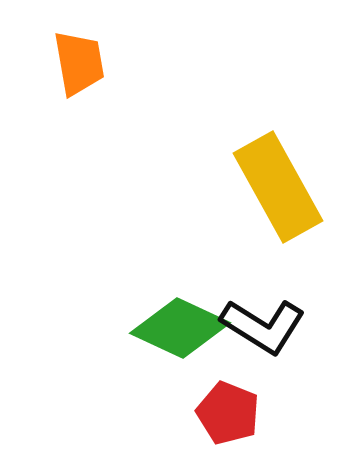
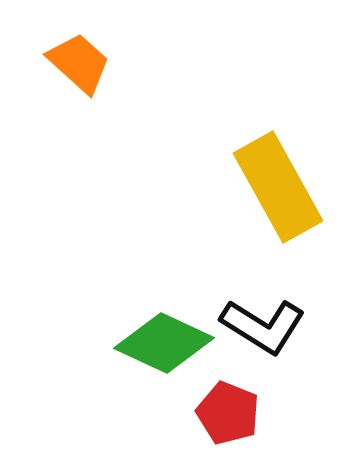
orange trapezoid: rotated 38 degrees counterclockwise
green diamond: moved 16 px left, 15 px down
